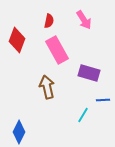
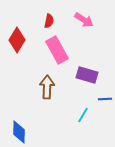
pink arrow: rotated 24 degrees counterclockwise
red diamond: rotated 10 degrees clockwise
purple rectangle: moved 2 px left, 2 px down
brown arrow: rotated 15 degrees clockwise
blue line: moved 2 px right, 1 px up
blue diamond: rotated 25 degrees counterclockwise
